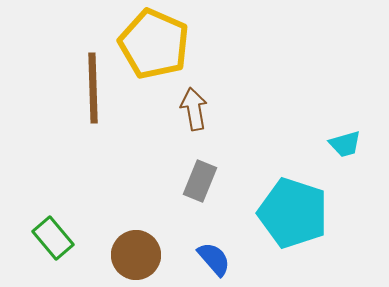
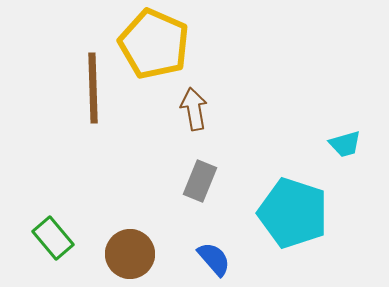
brown circle: moved 6 px left, 1 px up
